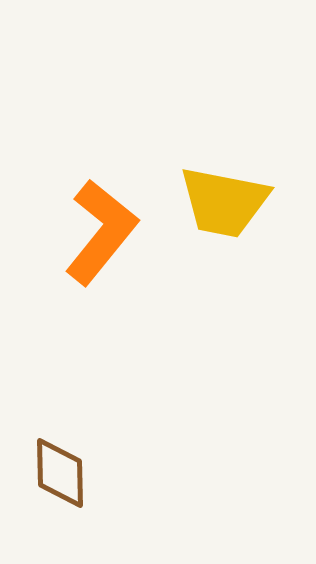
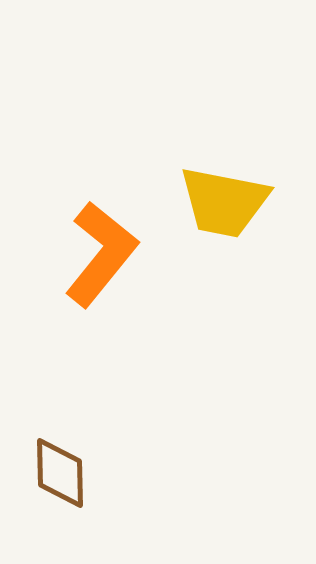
orange L-shape: moved 22 px down
